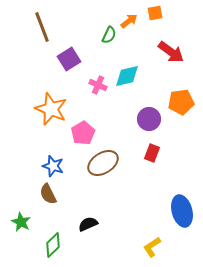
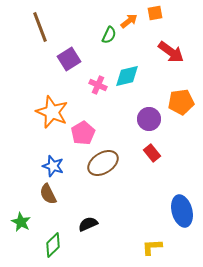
brown line: moved 2 px left
orange star: moved 1 px right, 3 px down
red rectangle: rotated 60 degrees counterclockwise
yellow L-shape: rotated 30 degrees clockwise
